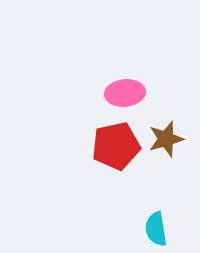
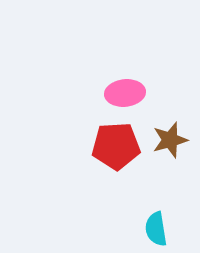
brown star: moved 4 px right, 1 px down
red pentagon: rotated 9 degrees clockwise
